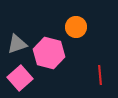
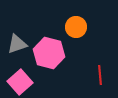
pink square: moved 4 px down
